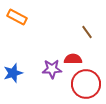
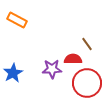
orange rectangle: moved 3 px down
brown line: moved 12 px down
blue star: rotated 12 degrees counterclockwise
red circle: moved 1 px right, 1 px up
